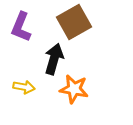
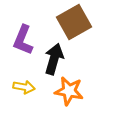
purple L-shape: moved 2 px right, 13 px down
orange star: moved 5 px left, 2 px down
